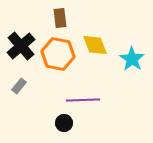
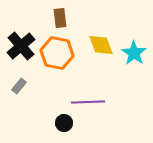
yellow diamond: moved 6 px right
orange hexagon: moved 1 px left, 1 px up
cyan star: moved 2 px right, 6 px up
purple line: moved 5 px right, 2 px down
